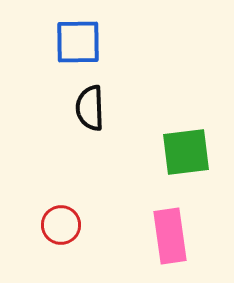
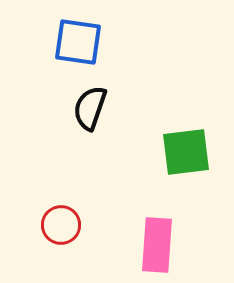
blue square: rotated 9 degrees clockwise
black semicircle: rotated 21 degrees clockwise
pink rectangle: moved 13 px left, 9 px down; rotated 12 degrees clockwise
